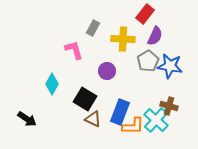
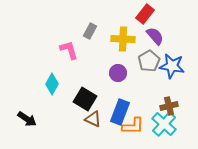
gray rectangle: moved 3 px left, 3 px down
purple semicircle: rotated 66 degrees counterclockwise
pink L-shape: moved 5 px left
gray pentagon: moved 1 px right
blue star: moved 2 px right
purple circle: moved 11 px right, 2 px down
brown cross: rotated 30 degrees counterclockwise
cyan cross: moved 8 px right, 4 px down
